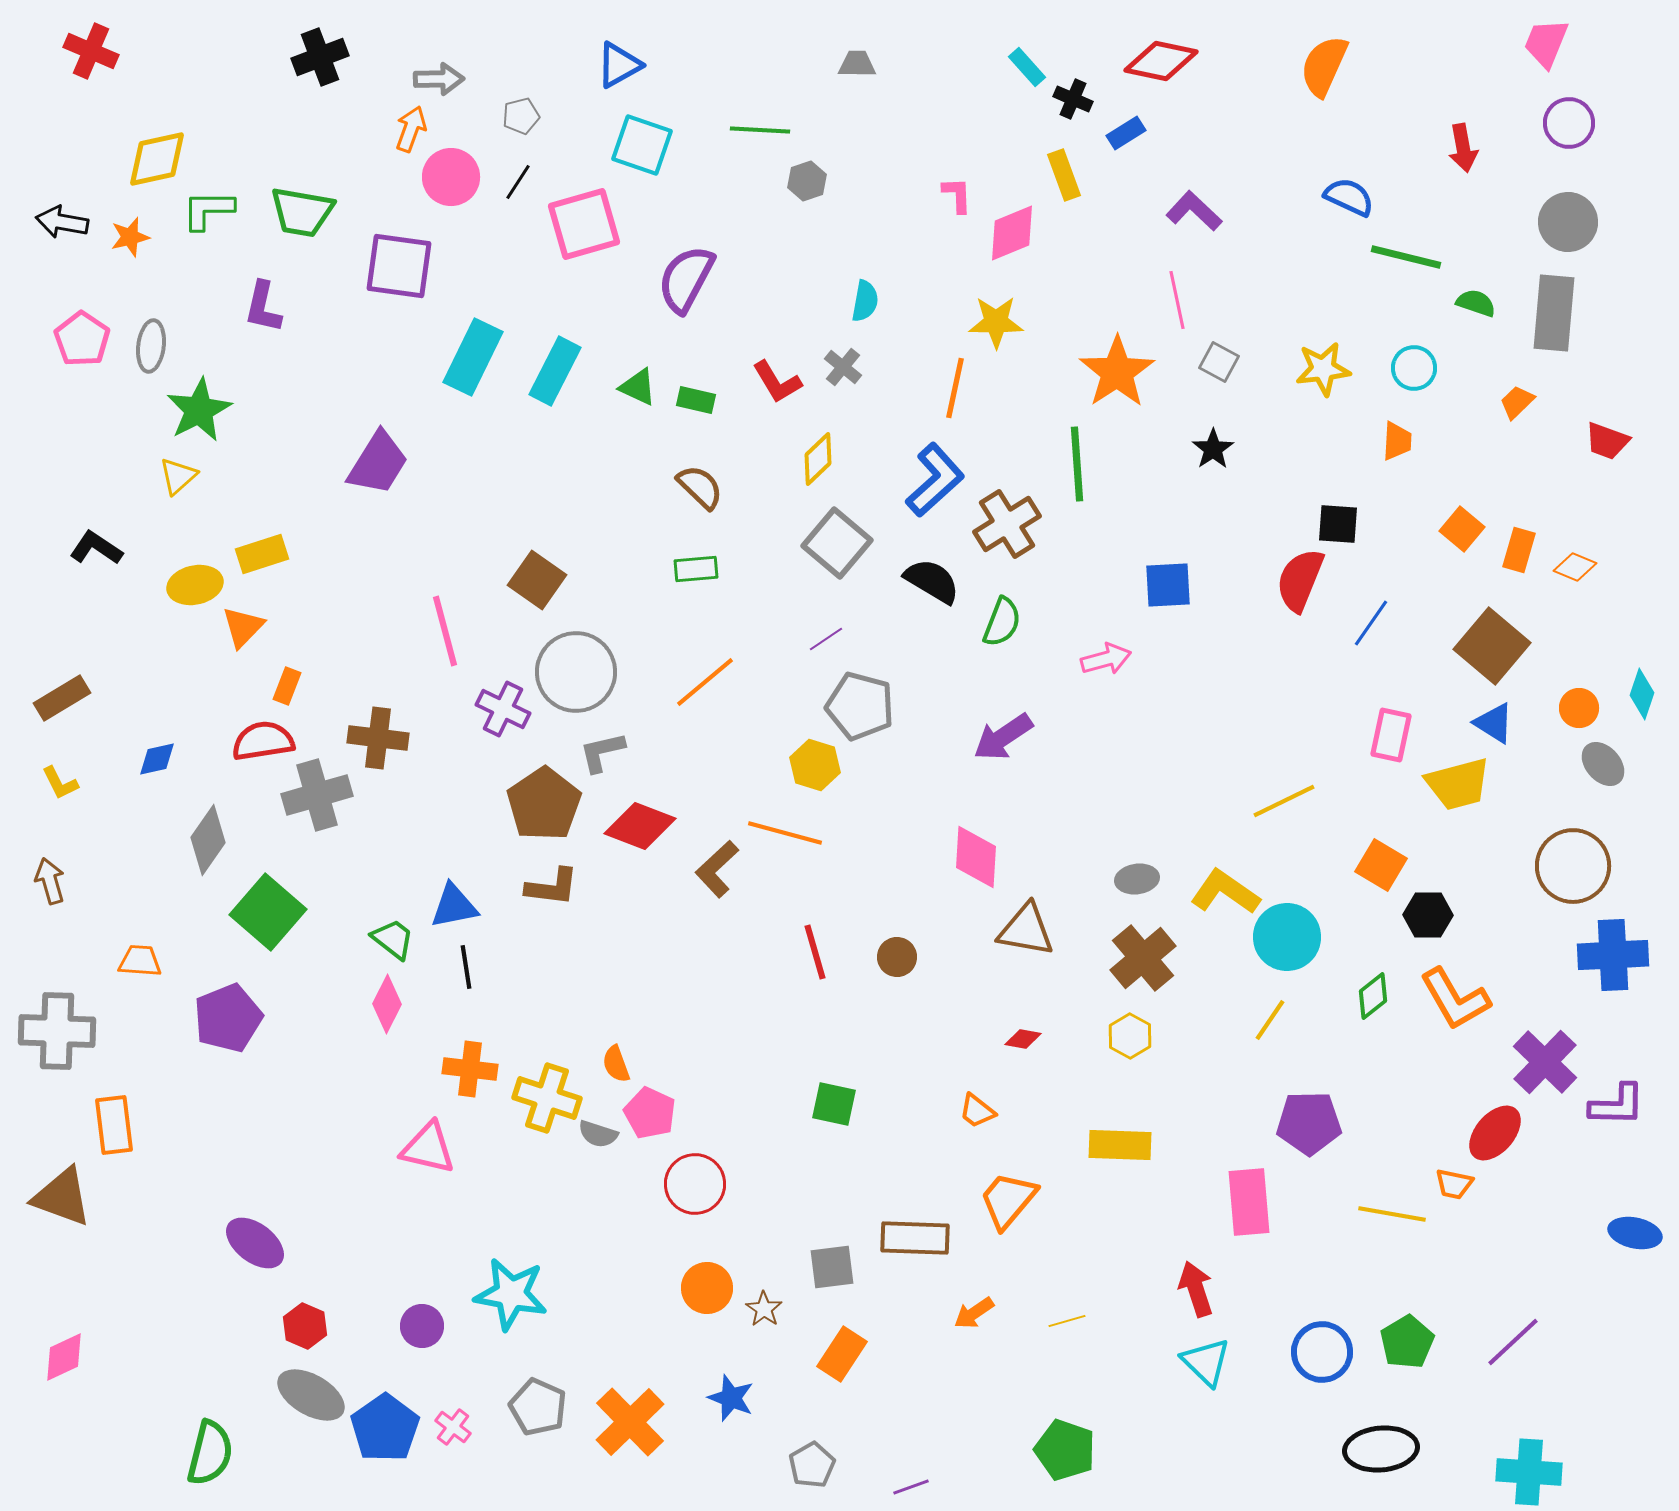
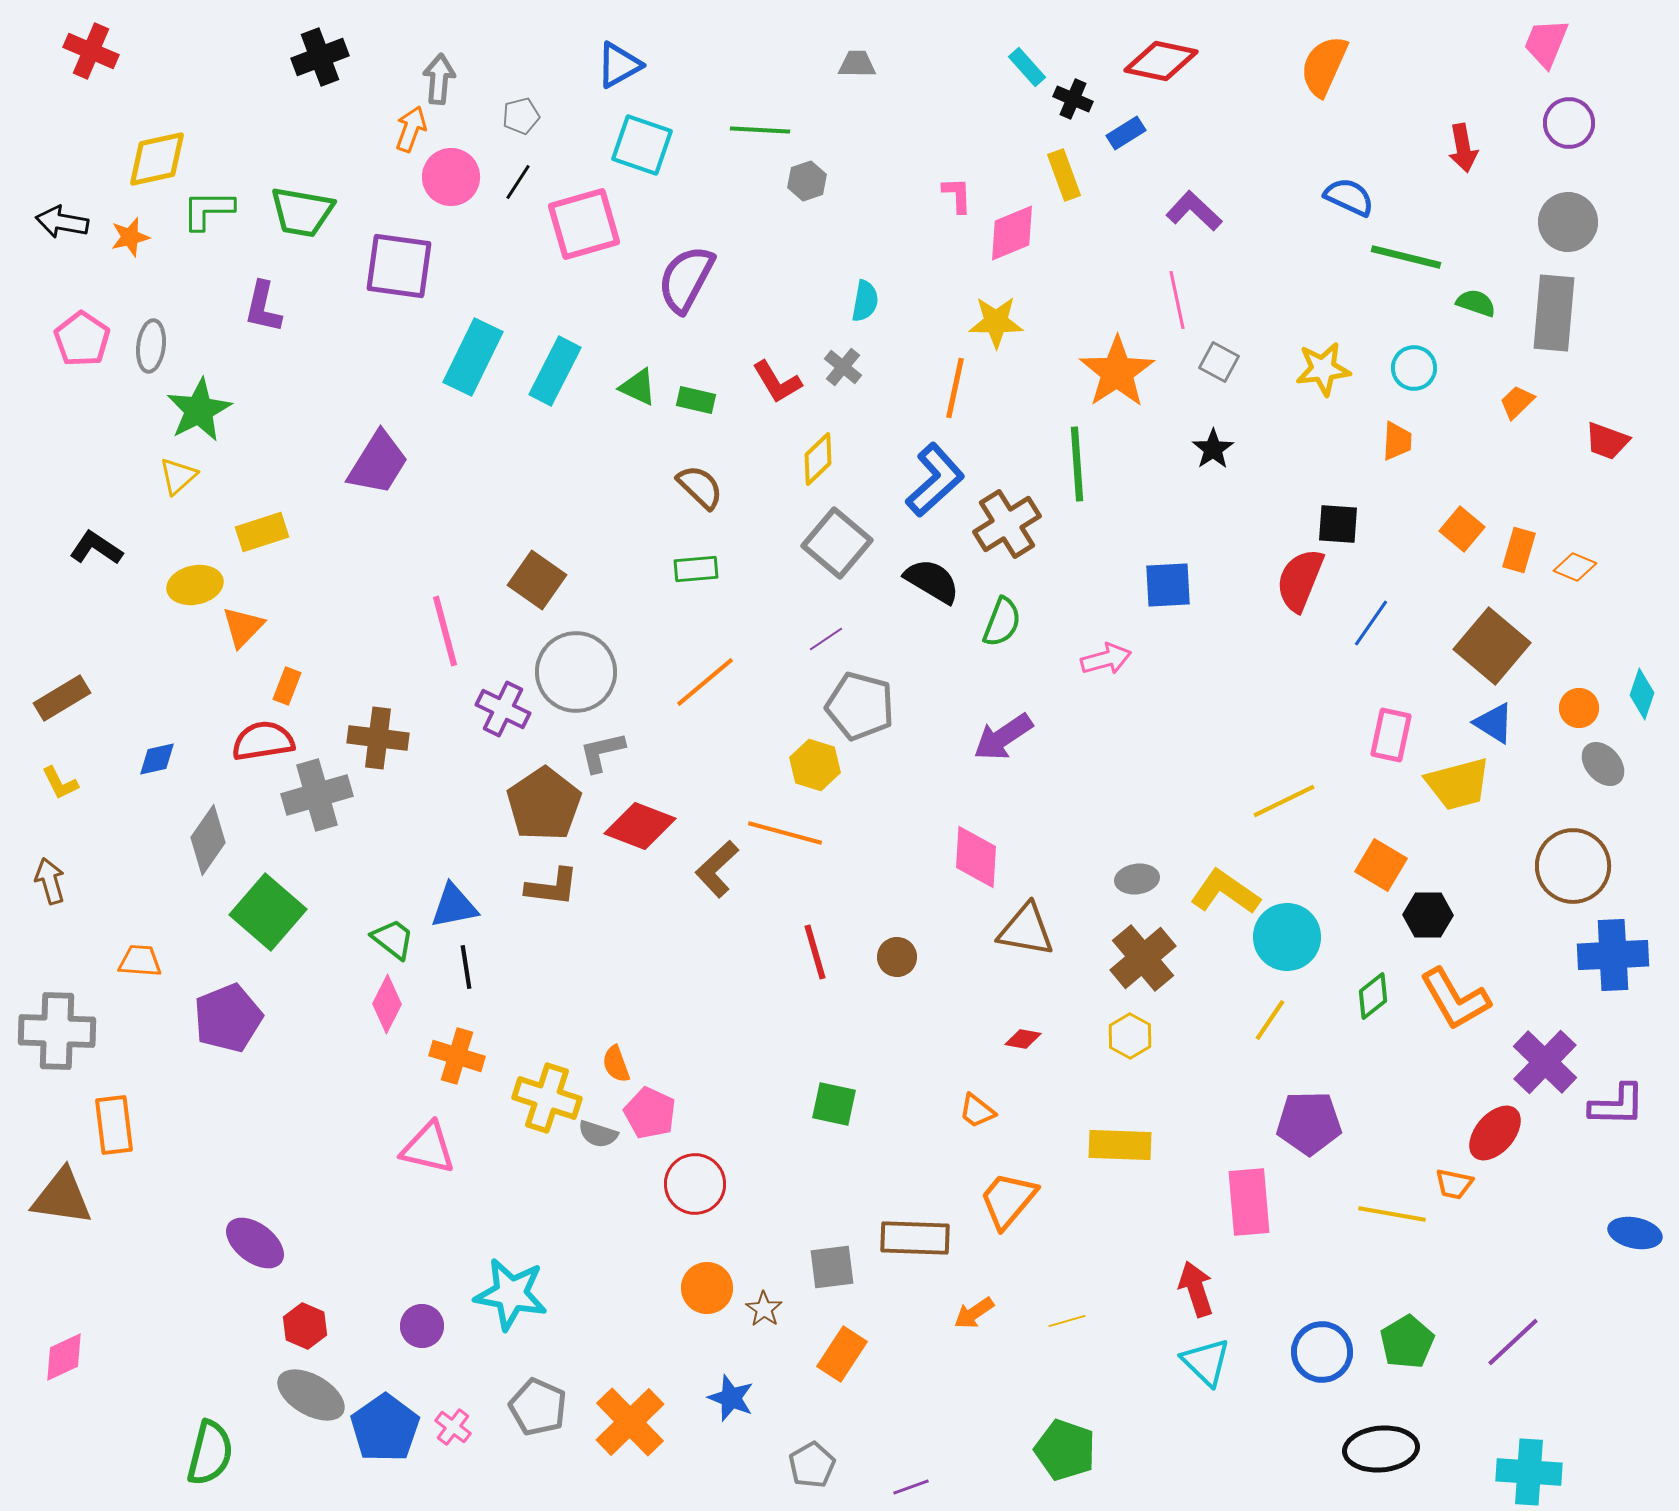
gray arrow at (439, 79): rotated 84 degrees counterclockwise
yellow rectangle at (262, 554): moved 22 px up
orange cross at (470, 1069): moved 13 px left, 13 px up; rotated 10 degrees clockwise
brown triangle at (62, 1197): rotated 12 degrees counterclockwise
